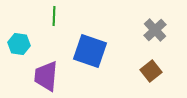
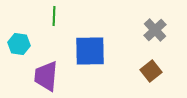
blue square: rotated 20 degrees counterclockwise
